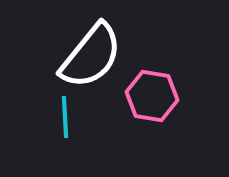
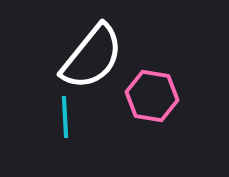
white semicircle: moved 1 px right, 1 px down
